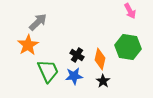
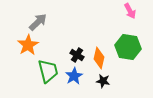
orange diamond: moved 1 px left, 1 px up
green trapezoid: rotated 10 degrees clockwise
blue star: rotated 24 degrees counterclockwise
black star: rotated 24 degrees counterclockwise
